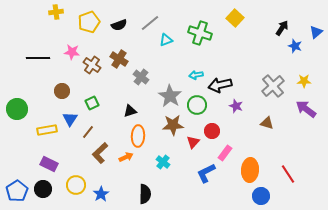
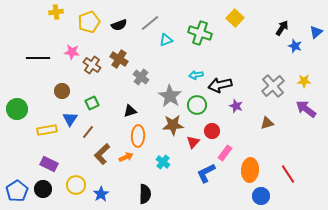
brown triangle at (267, 123): rotated 32 degrees counterclockwise
brown L-shape at (100, 153): moved 2 px right, 1 px down
